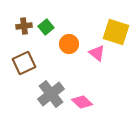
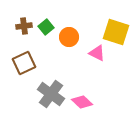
orange circle: moved 7 px up
pink triangle: rotated 12 degrees counterclockwise
gray cross: rotated 16 degrees counterclockwise
